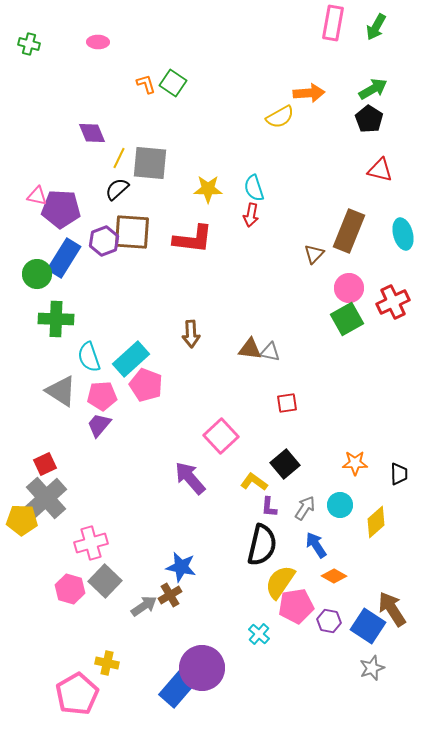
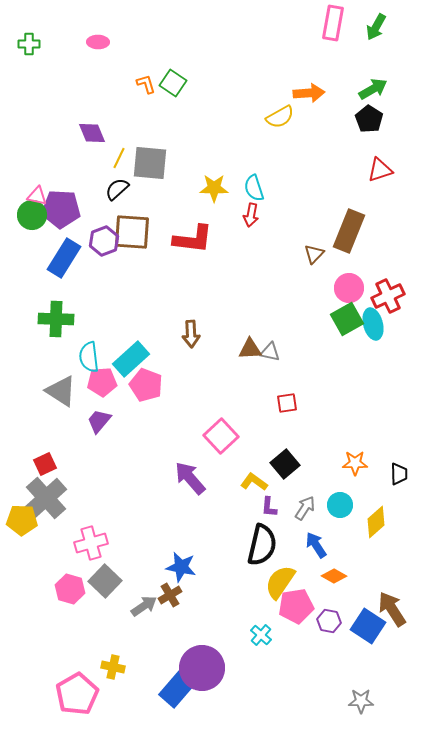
green cross at (29, 44): rotated 15 degrees counterclockwise
red triangle at (380, 170): rotated 32 degrees counterclockwise
yellow star at (208, 189): moved 6 px right, 1 px up
cyan ellipse at (403, 234): moved 30 px left, 90 px down
green circle at (37, 274): moved 5 px left, 59 px up
red cross at (393, 302): moved 5 px left, 6 px up
brown triangle at (250, 349): rotated 10 degrees counterclockwise
cyan semicircle at (89, 357): rotated 12 degrees clockwise
pink pentagon at (102, 396): moved 14 px up
purple trapezoid at (99, 425): moved 4 px up
cyan cross at (259, 634): moved 2 px right, 1 px down
yellow cross at (107, 663): moved 6 px right, 4 px down
gray star at (372, 668): moved 11 px left, 33 px down; rotated 20 degrees clockwise
